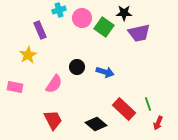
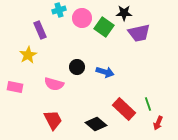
pink semicircle: rotated 72 degrees clockwise
